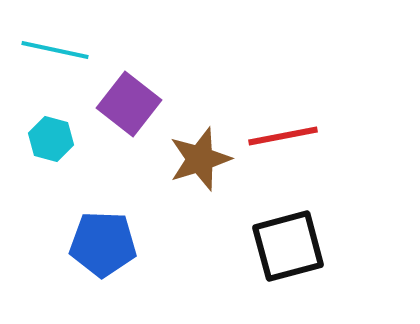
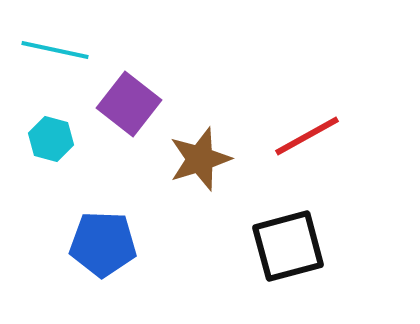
red line: moved 24 px right; rotated 18 degrees counterclockwise
